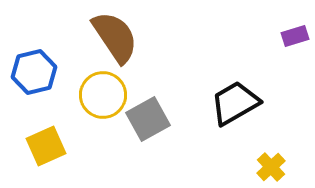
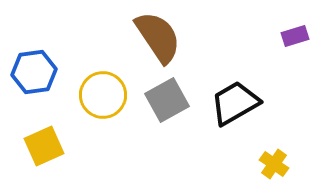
brown semicircle: moved 43 px right
blue hexagon: rotated 6 degrees clockwise
gray square: moved 19 px right, 19 px up
yellow square: moved 2 px left
yellow cross: moved 3 px right, 3 px up; rotated 12 degrees counterclockwise
